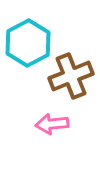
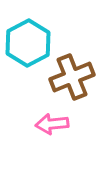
brown cross: moved 1 px right, 1 px down
